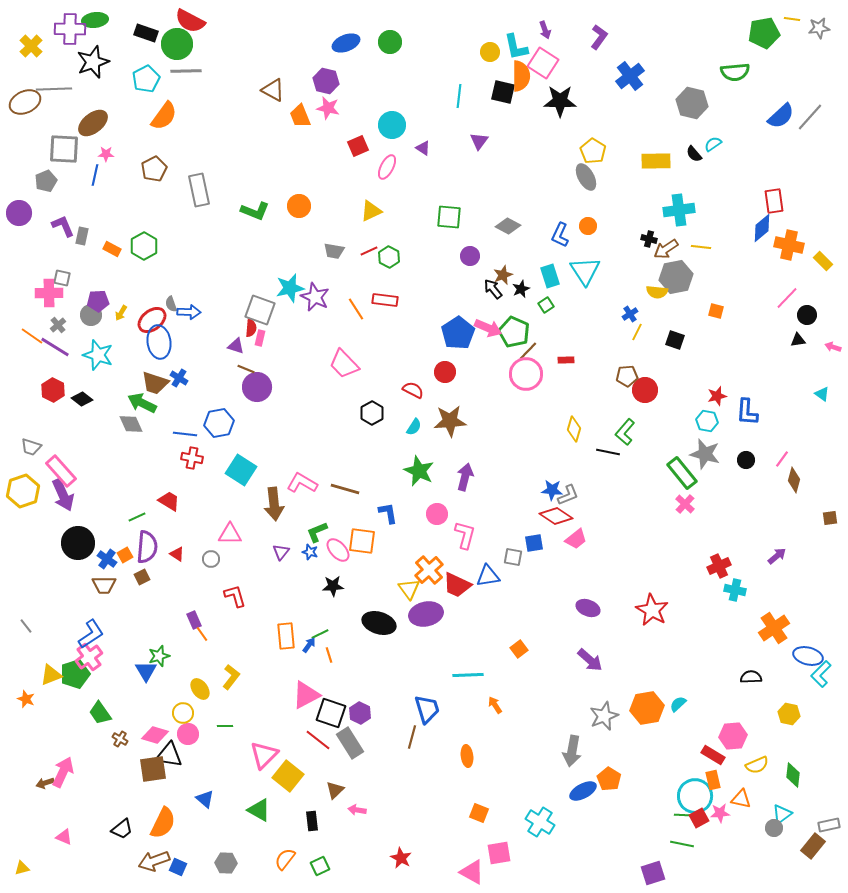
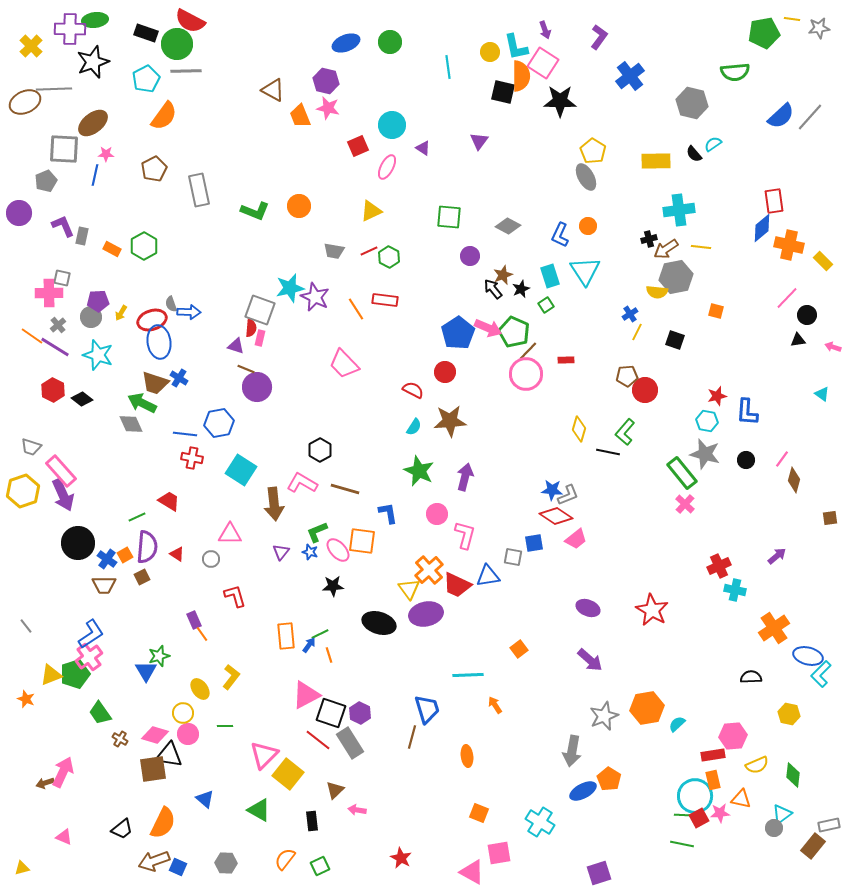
cyan line at (459, 96): moved 11 px left, 29 px up; rotated 15 degrees counterclockwise
black cross at (649, 239): rotated 28 degrees counterclockwise
gray circle at (91, 315): moved 2 px down
red ellipse at (152, 320): rotated 20 degrees clockwise
black hexagon at (372, 413): moved 52 px left, 37 px down
yellow diamond at (574, 429): moved 5 px right
cyan semicircle at (678, 704): moved 1 px left, 20 px down
red rectangle at (713, 755): rotated 40 degrees counterclockwise
yellow square at (288, 776): moved 2 px up
purple square at (653, 873): moved 54 px left
